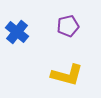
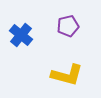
blue cross: moved 4 px right, 3 px down
